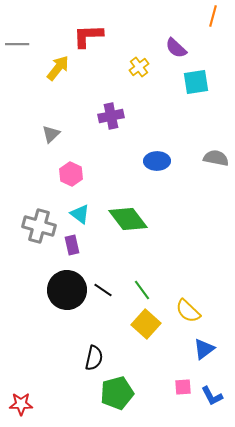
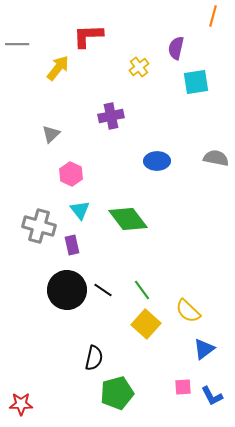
purple semicircle: rotated 60 degrees clockwise
cyan triangle: moved 4 px up; rotated 15 degrees clockwise
